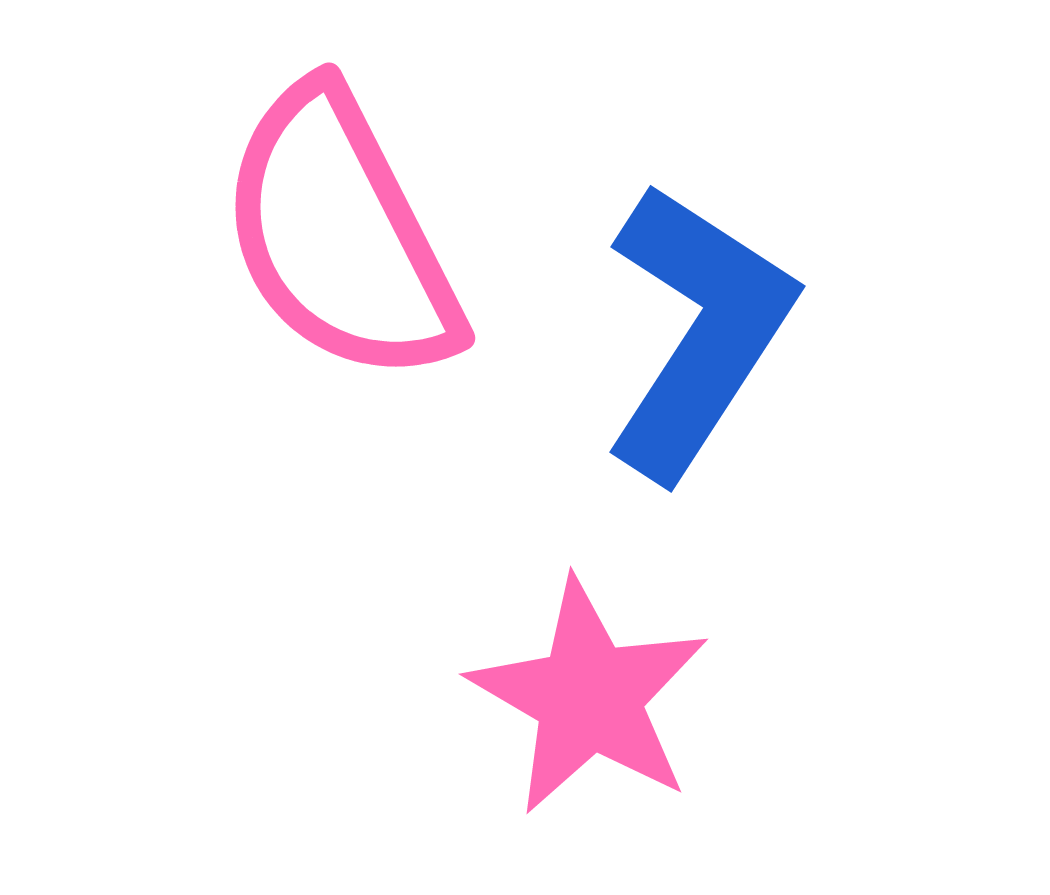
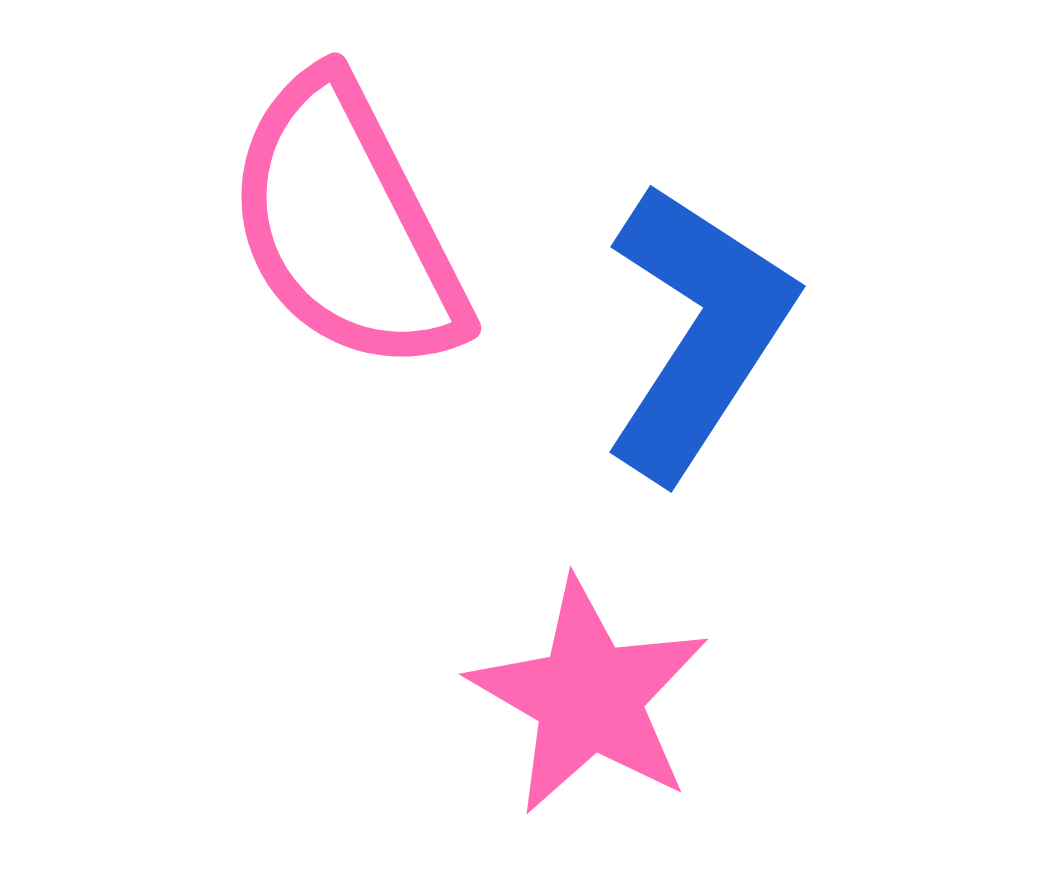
pink semicircle: moved 6 px right, 10 px up
